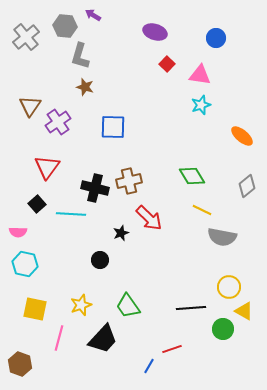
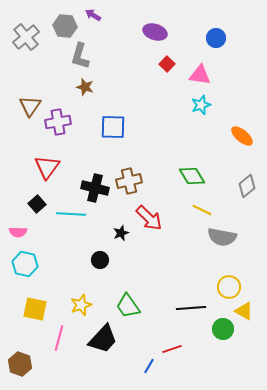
purple cross: rotated 25 degrees clockwise
